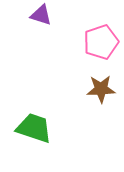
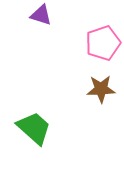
pink pentagon: moved 2 px right, 1 px down
green trapezoid: rotated 24 degrees clockwise
